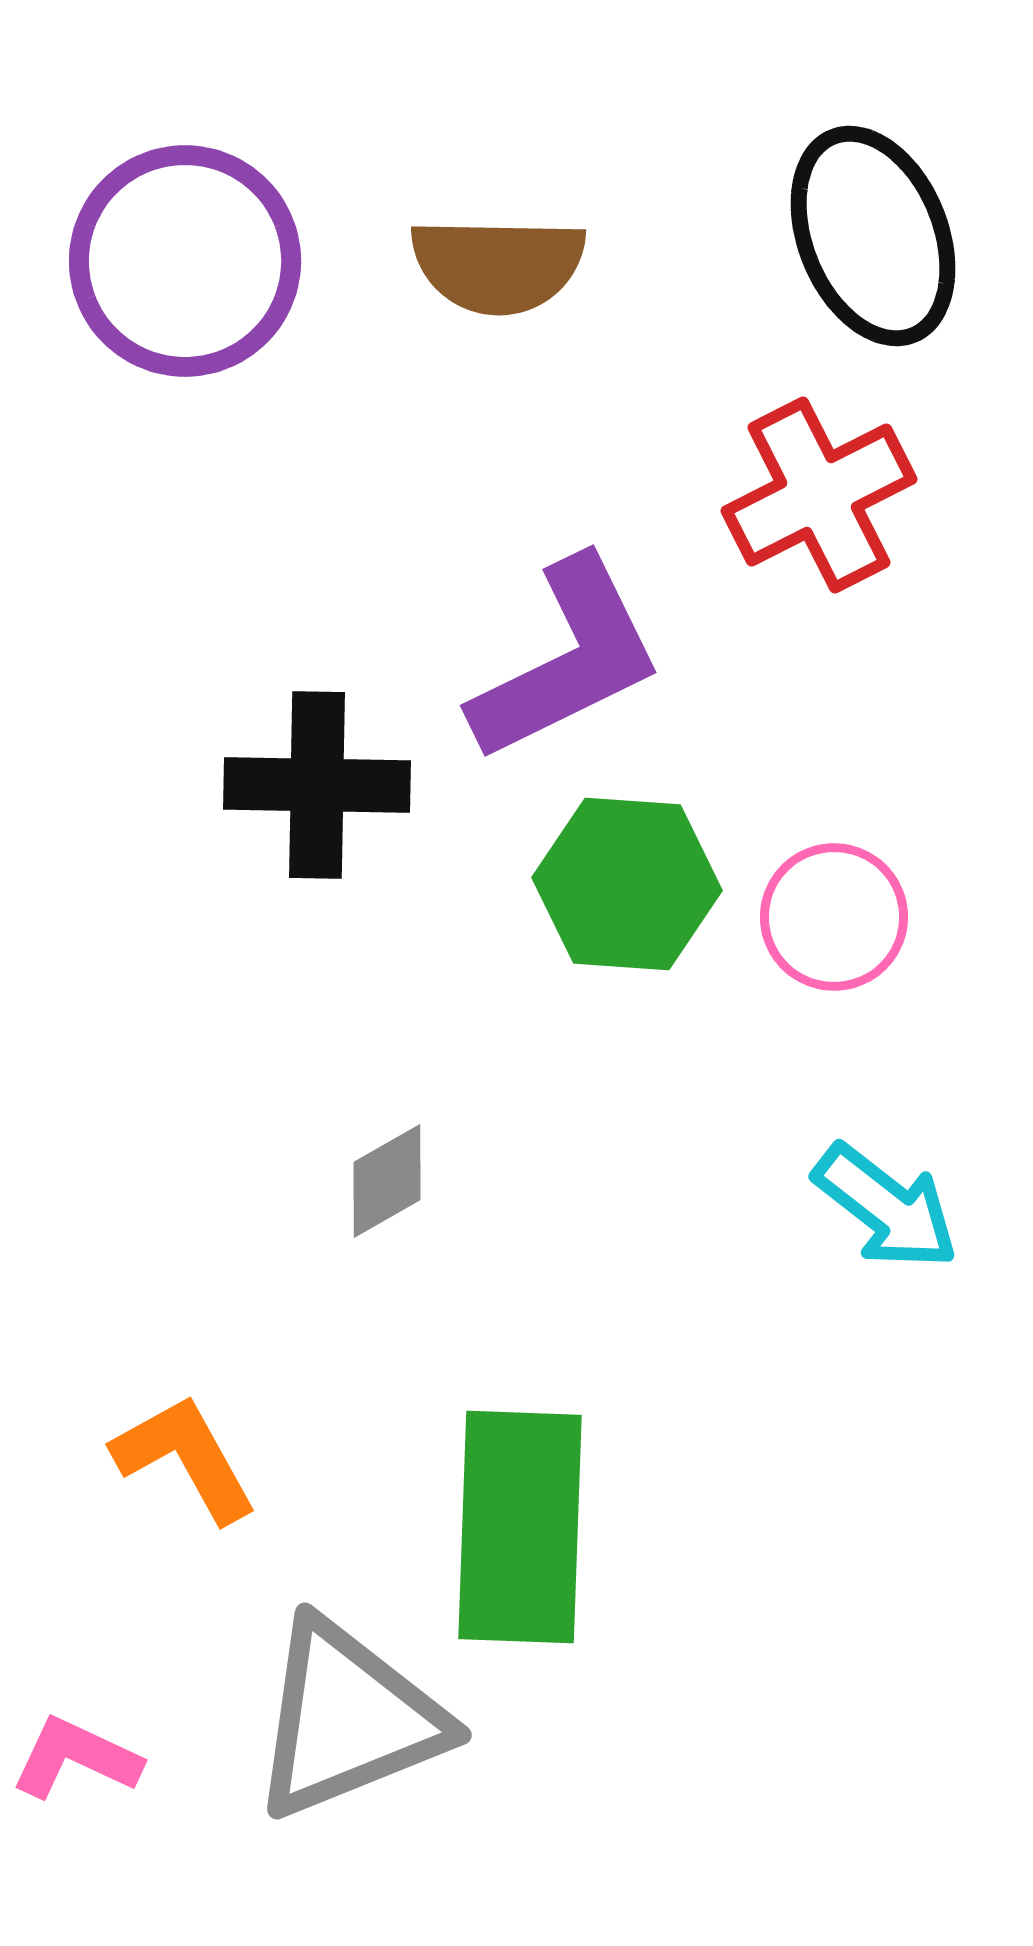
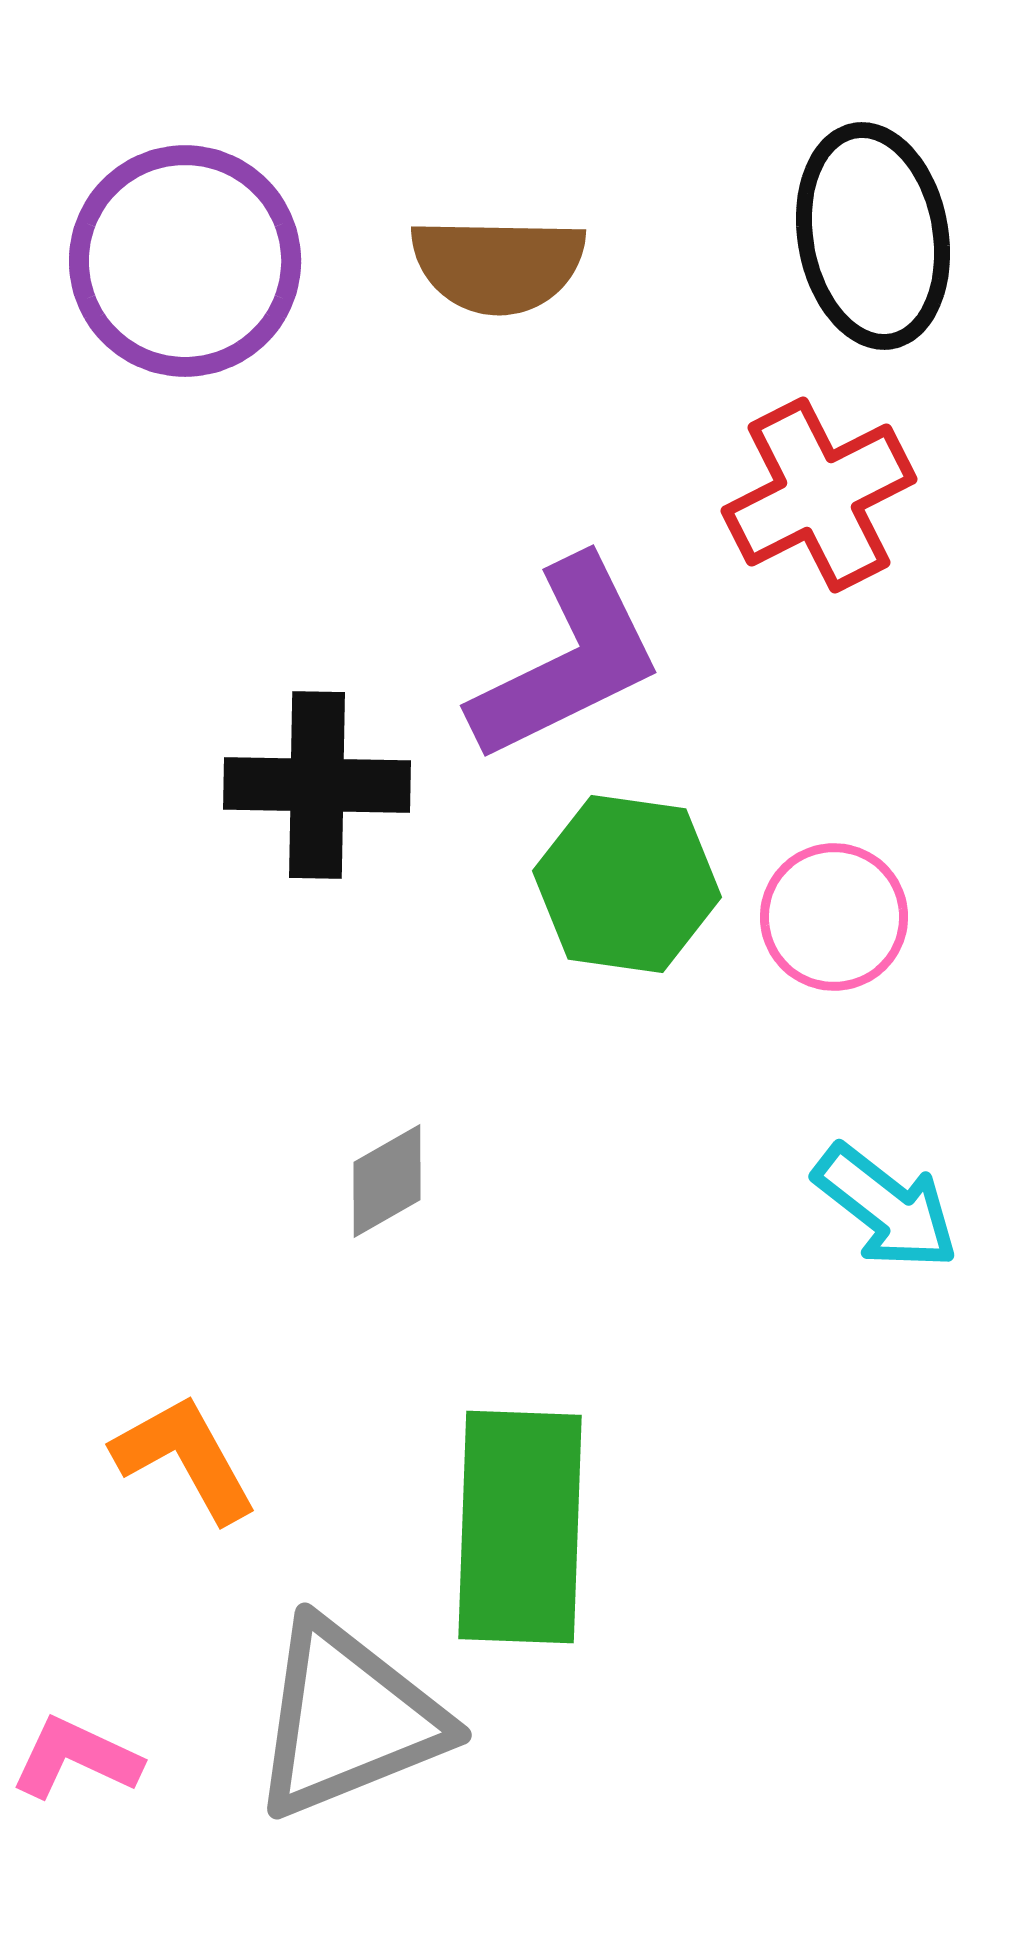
black ellipse: rotated 12 degrees clockwise
green hexagon: rotated 4 degrees clockwise
